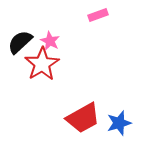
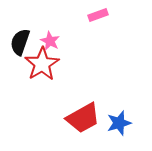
black semicircle: rotated 28 degrees counterclockwise
